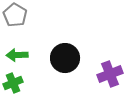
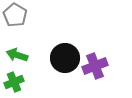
green arrow: rotated 20 degrees clockwise
purple cross: moved 15 px left, 8 px up
green cross: moved 1 px right, 1 px up
